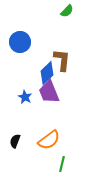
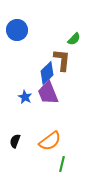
green semicircle: moved 7 px right, 28 px down
blue circle: moved 3 px left, 12 px up
purple trapezoid: moved 1 px left, 1 px down
orange semicircle: moved 1 px right, 1 px down
